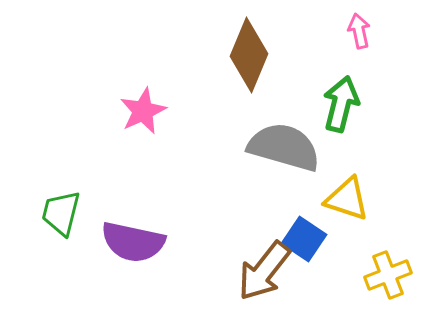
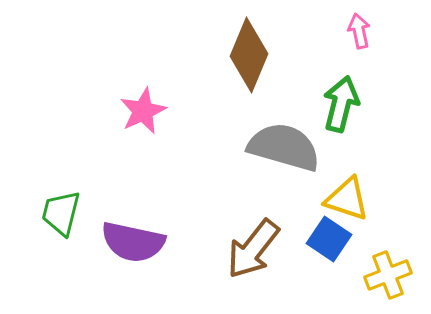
blue square: moved 25 px right
brown arrow: moved 11 px left, 22 px up
